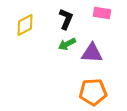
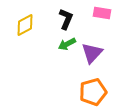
purple triangle: rotated 50 degrees counterclockwise
orange pentagon: rotated 12 degrees counterclockwise
